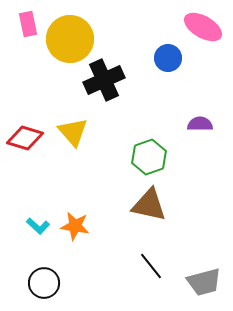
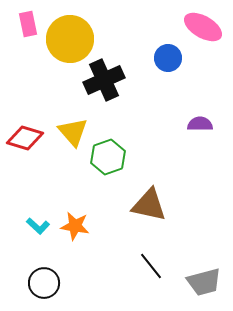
green hexagon: moved 41 px left
